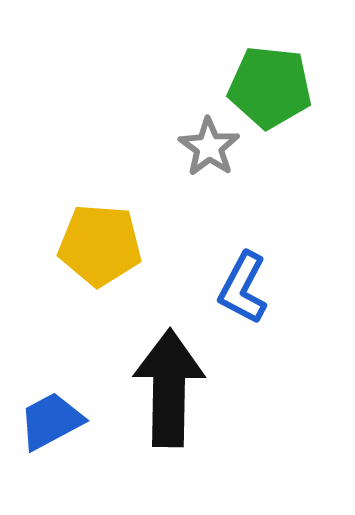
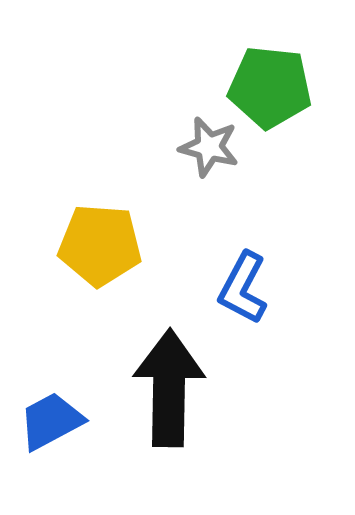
gray star: rotated 20 degrees counterclockwise
